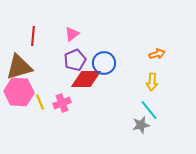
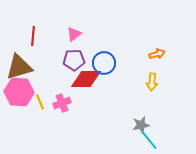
pink triangle: moved 2 px right
purple pentagon: moved 1 px left; rotated 20 degrees clockwise
cyan line: moved 30 px down
